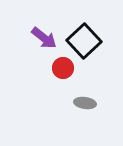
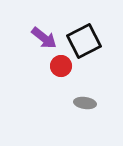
black square: rotated 16 degrees clockwise
red circle: moved 2 px left, 2 px up
